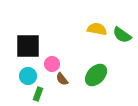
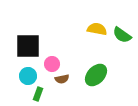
brown semicircle: rotated 64 degrees counterclockwise
